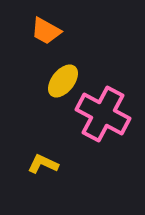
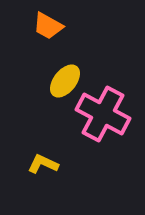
orange trapezoid: moved 2 px right, 5 px up
yellow ellipse: moved 2 px right
